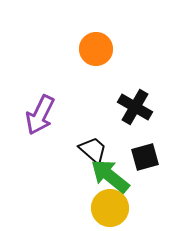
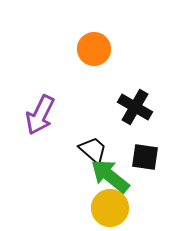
orange circle: moved 2 px left
black square: rotated 24 degrees clockwise
